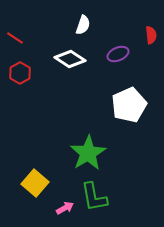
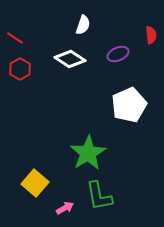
red hexagon: moved 4 px up
green L-shape: moved 5 px right, 1 px up
